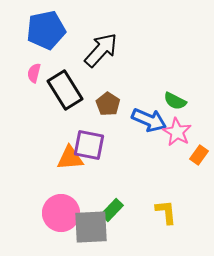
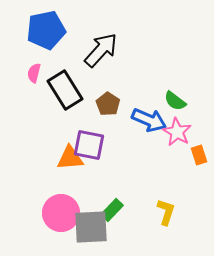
green semicircle: rotated 10 degrees clockwise
orange rectangle: rotated 54 degrees counterclockwise
yellow L-shape: rotated 24 degrees clockwise
